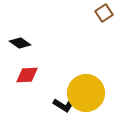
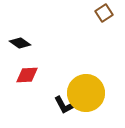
black L-shape: rotated 30 degrees clockwise
